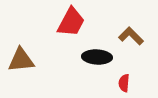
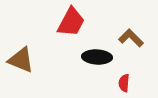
brown L-shape: moved 2 px down
brown triangle: rotated 28 degrees clockwise
